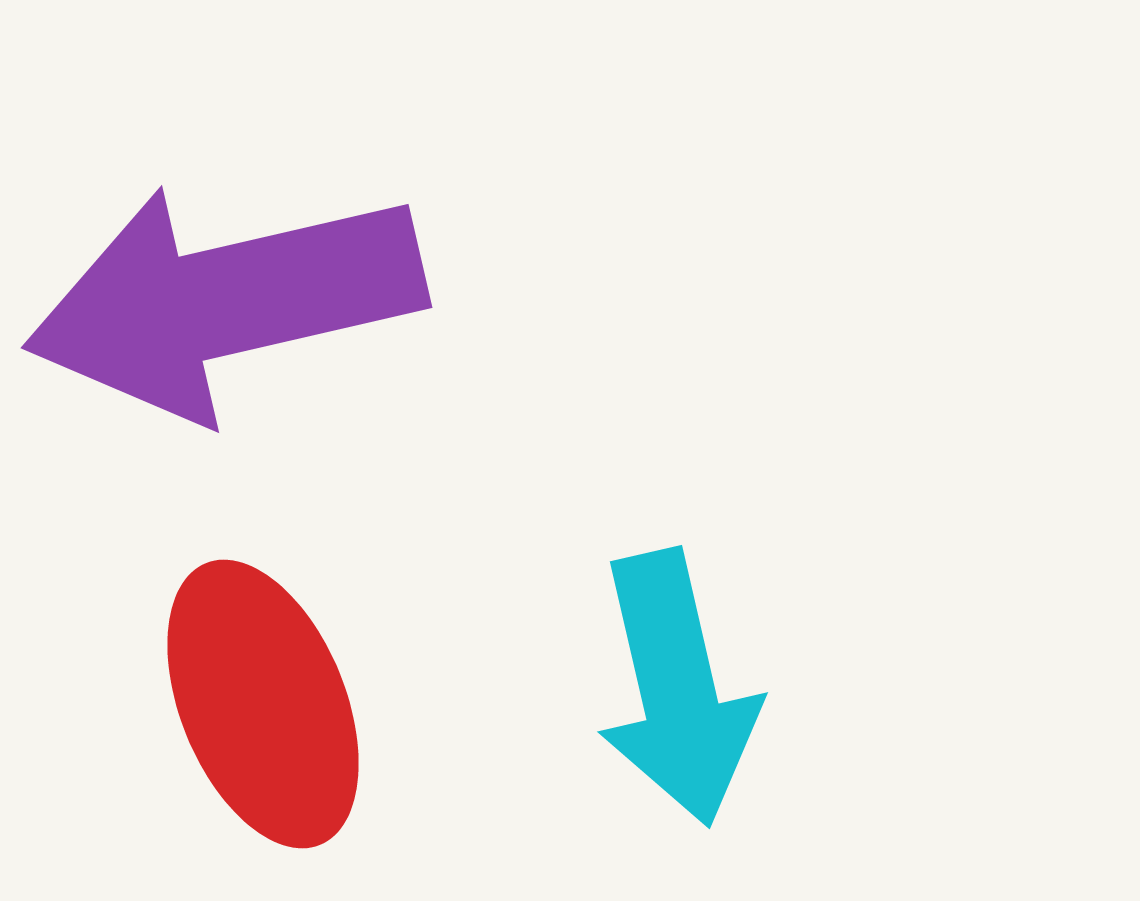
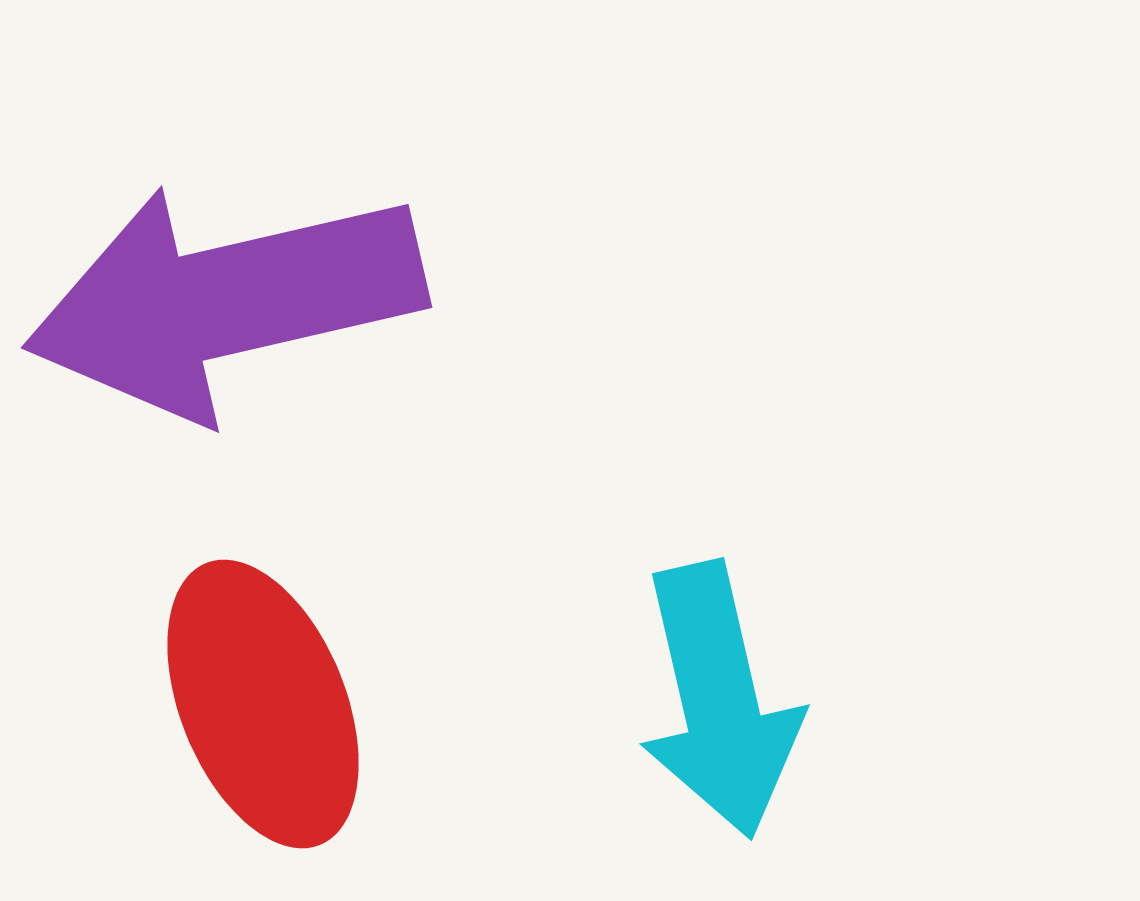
cyan arrow: moved 42 px right, 12 px down
